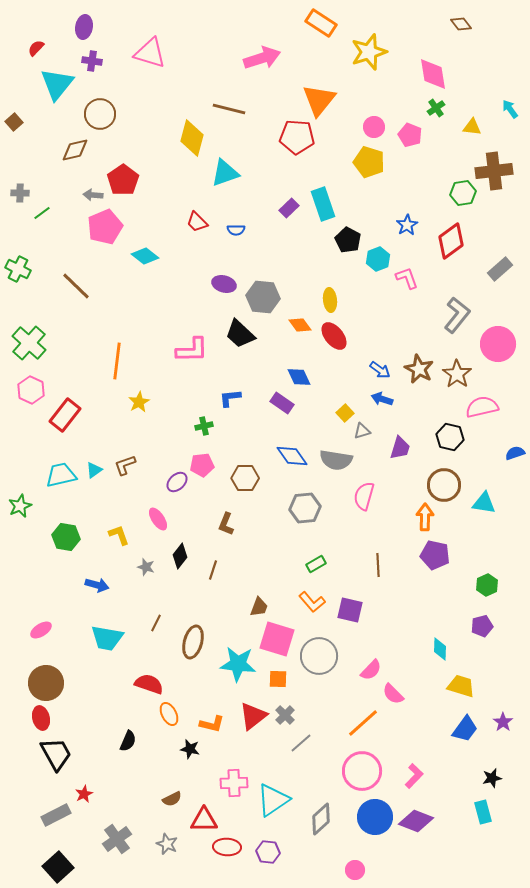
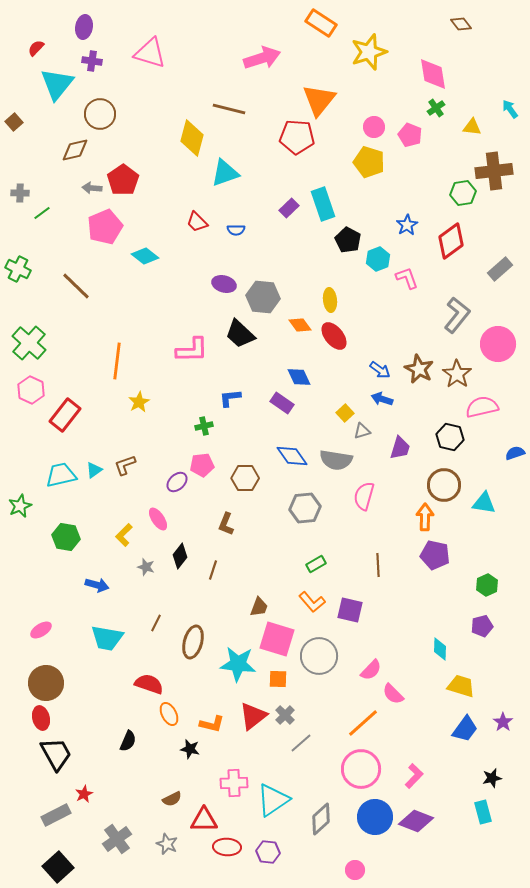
gray arrow at (93, 195): moved 1 px left, 7 px up
yellow L-shape at (119, 535): moved 5 px right; rotated 115 degrees counterclockwise
pink circle at (362, 771): moved 1 px left, 2 px up
